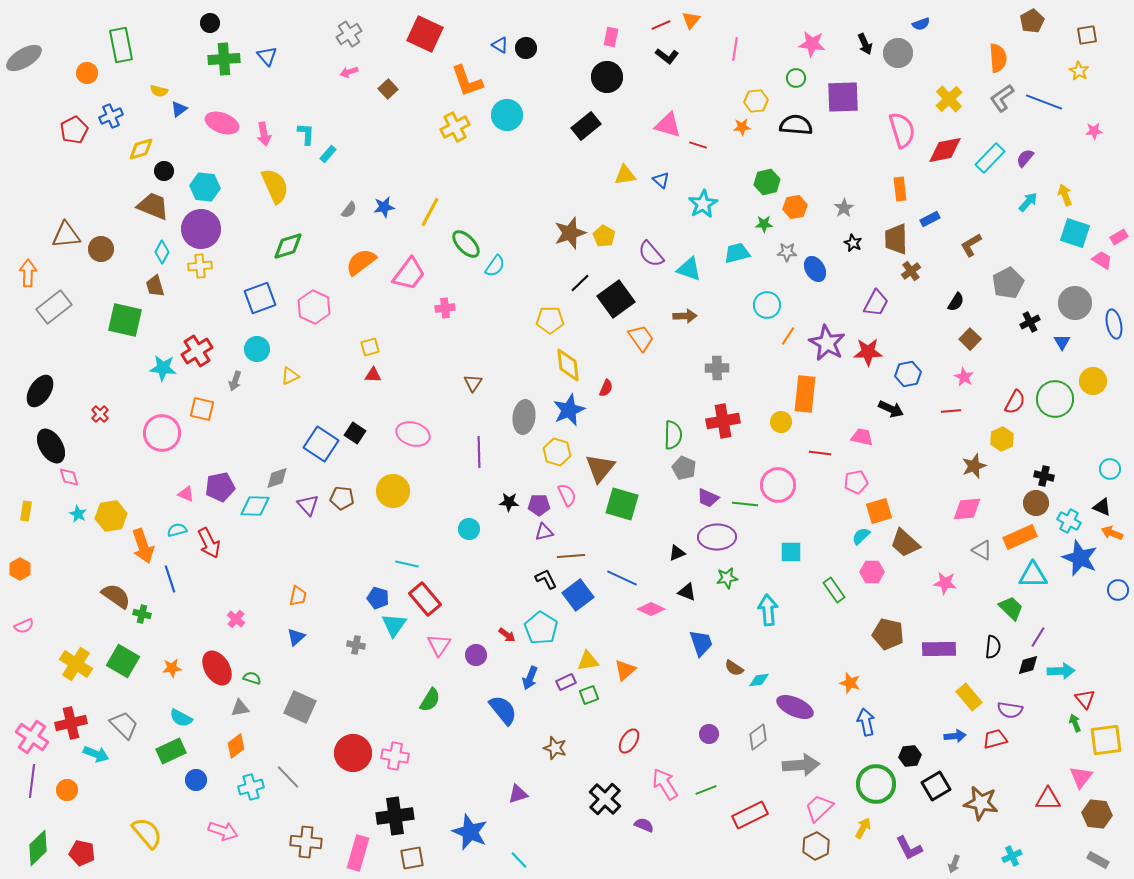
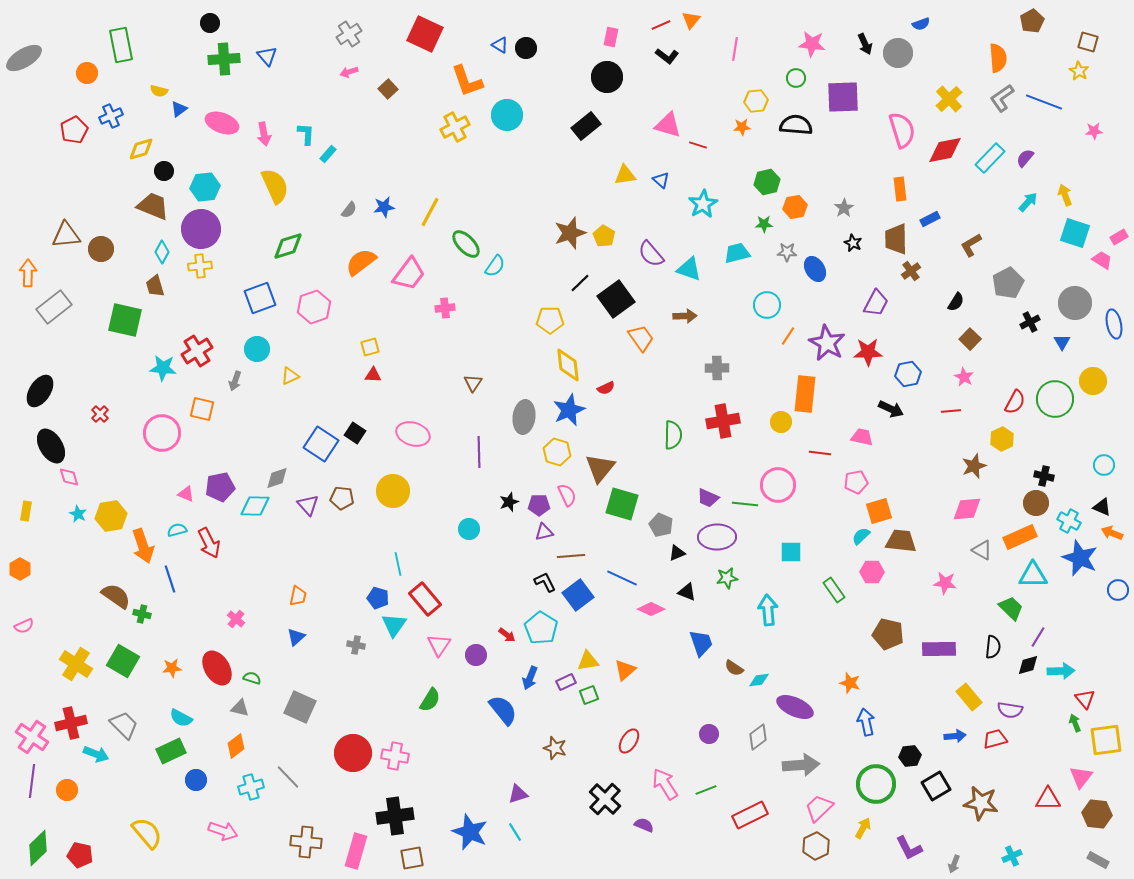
brown square at (1087, 35): moved 1 px right, 7 px down; rotated 25 degrees clockwise
cyan hexagon at (205, 187): rotated 12 degrees counterclockwise
pink hexagon at (314, 307): rotated 16 degrees clockwise
red semicircle at (606, 388): rotated 42 degrees clockwise
gray pentagon at (684, 468): moved 23 px left, 57 px down
cyan circle at (1110, 469): moved 6 px left, 4 px up
black star at (509, 502): rotated 24 degrees counterclockwise
brown trapezoid at (905, 543): moved 4 px left, 2 px up; rotated 144 degrees clockwise
cyan line at (407, 564): moved 9 px left; rotated 65 degrees clockwise
black L-shape at (546, 579): moved 1 px left, 3 px down
gray triangle at (240, 708): rotated 24 degrees clockwise
red pentagon at (82, 853): moved 2 px left, 2 px down
pink rectangle at (358, 853): moved 2 px left, 2 px up
cyan line at (519, 860): moved 4 px left, 28 px up; rotated 12 degrees clockwise
